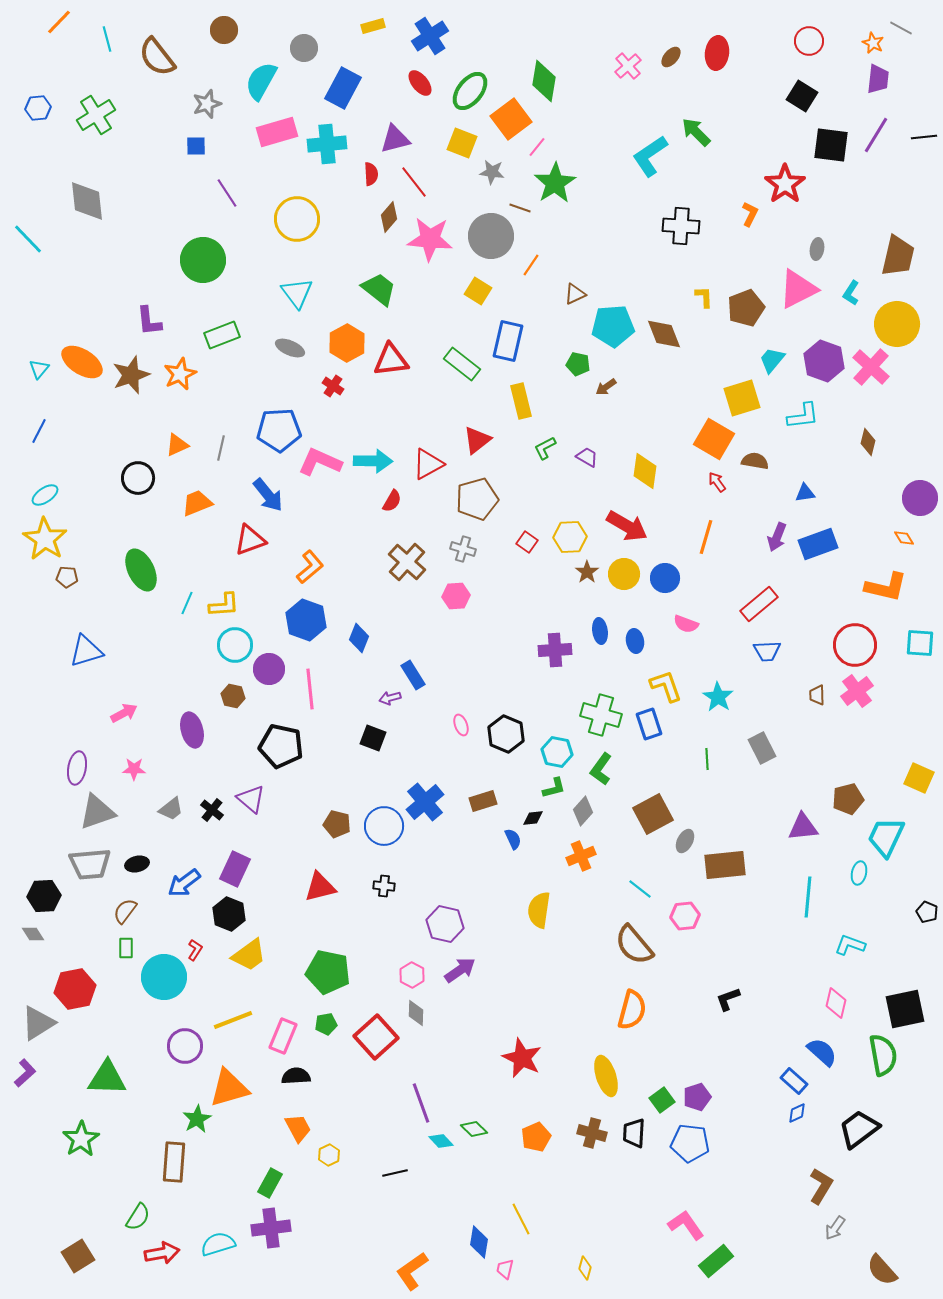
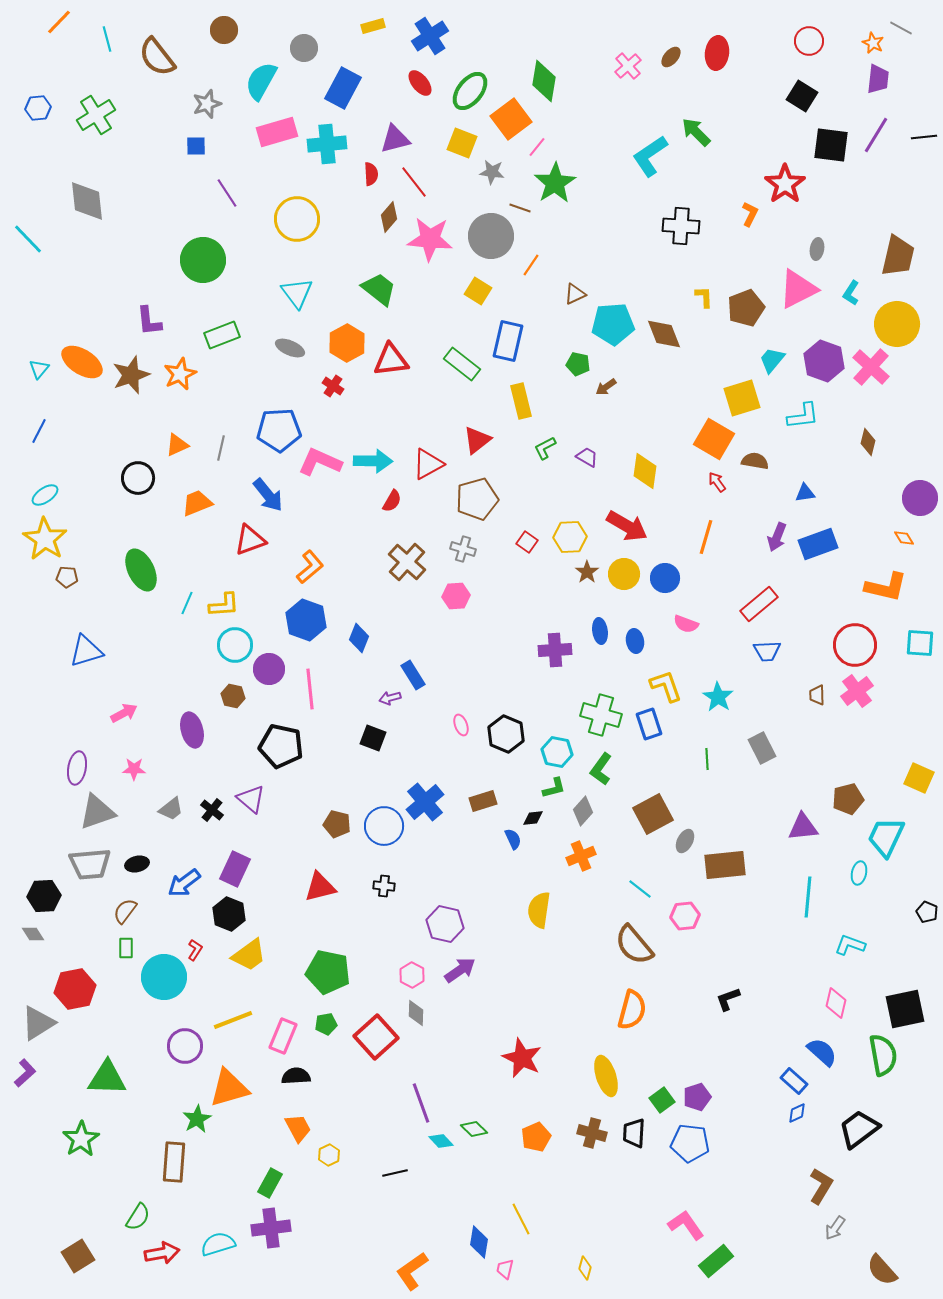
cyan pentagon at (613, 326): moved 2 px up
